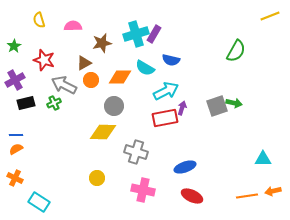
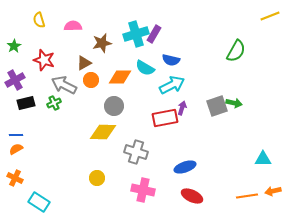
cyan arrow: moved 6 px right, 6 px up
